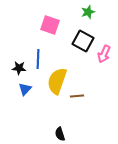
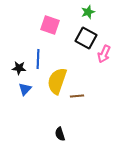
black square: moved 3 px right, 3 px up
